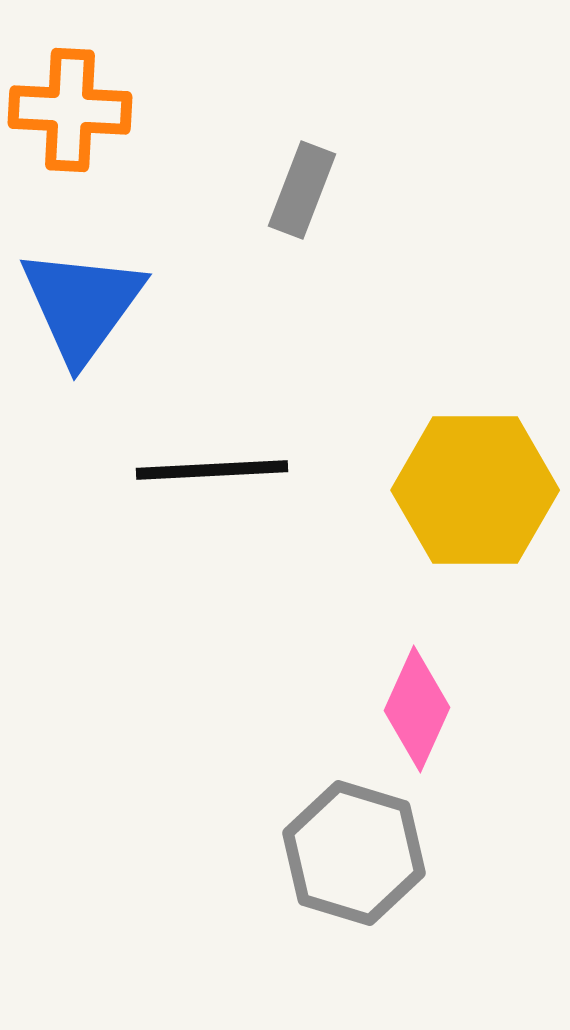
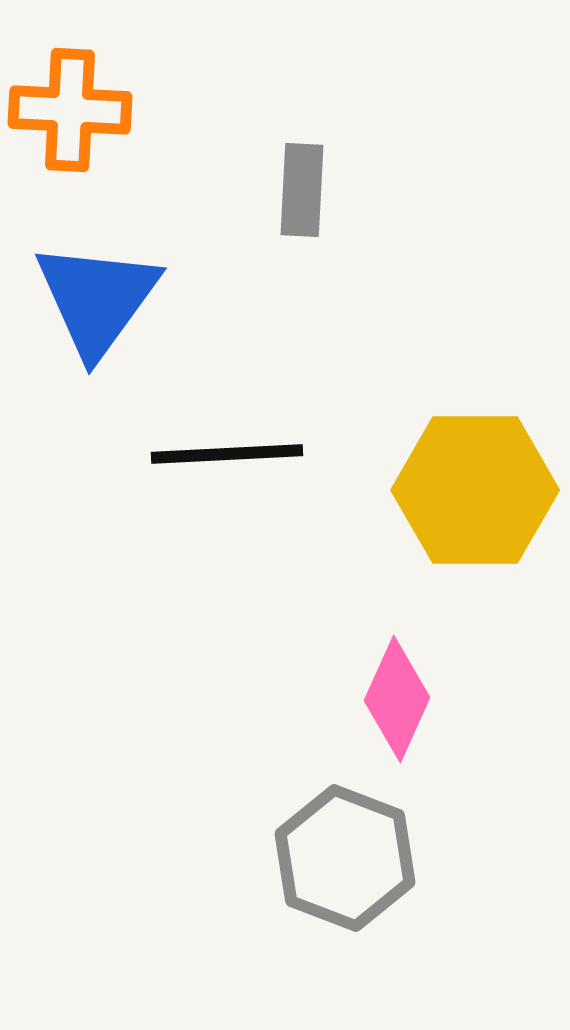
gray rectangle: rotated 18 degrees counterclockwise
blue triangle: moved 15 px right, 6 px up
black line: moved 15 px right, 16 px up
pink diamond: moved 20 px left, 10 px up
gray hexagon: moved 9 px left, 5 px down; rotated 4 degrees clockwise
